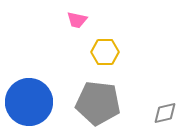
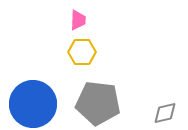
pink trapezoid: moved 1 px right; rotated 100 degrees counterclockwise
yellow hexagon: moved 23 px left
blue circle: moved 4 px right, 2 px down
